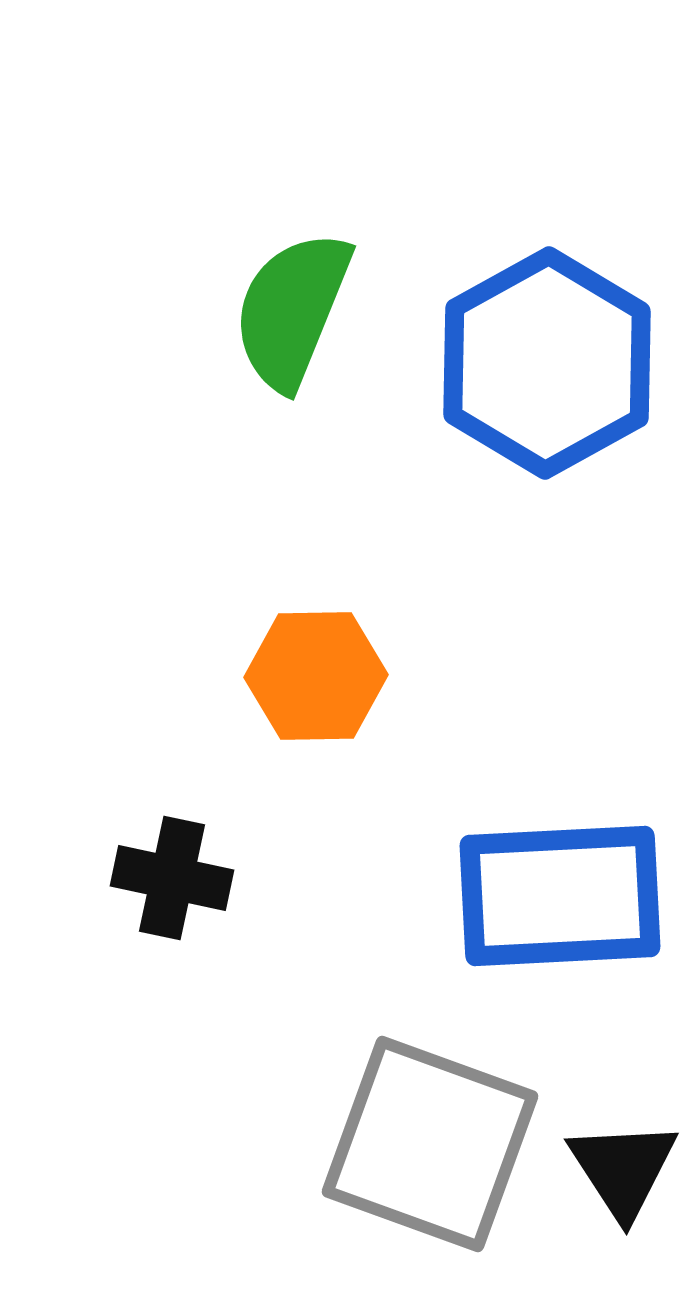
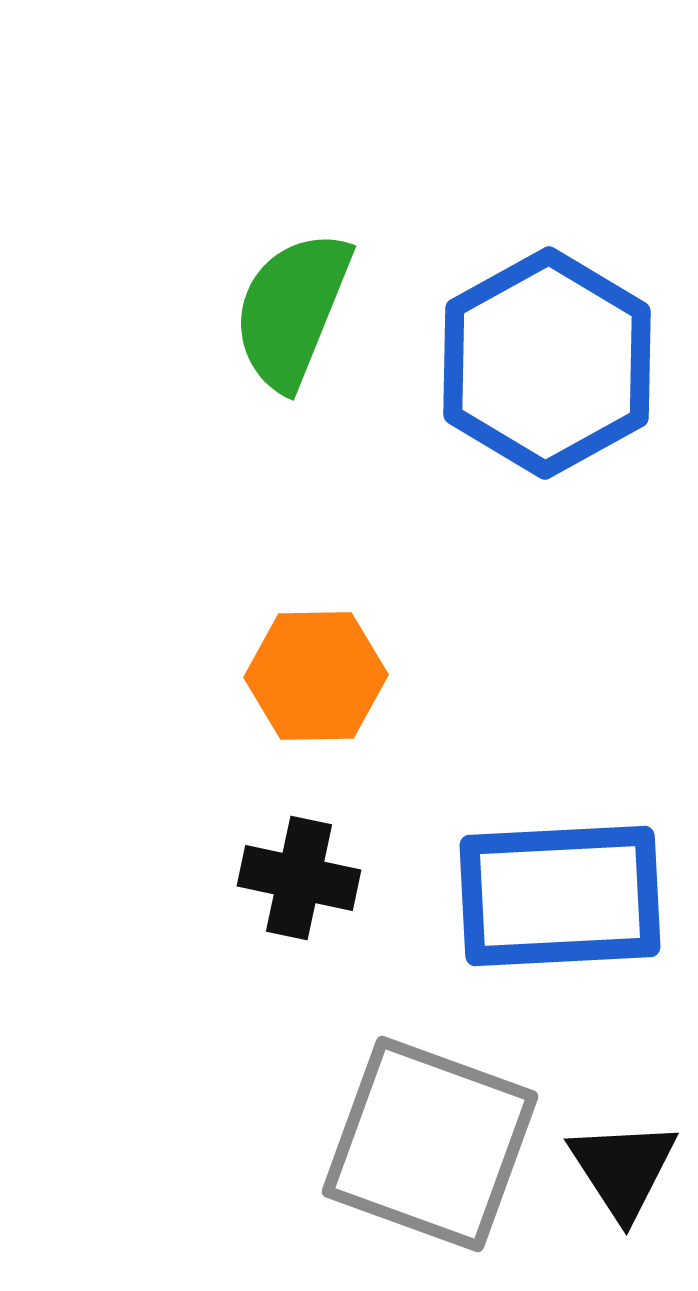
black cross: moved 127 px right
